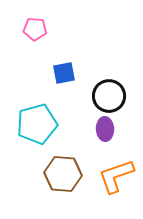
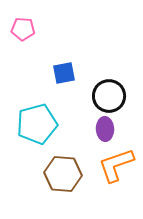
pink pentagon: moved 12 px left
orange L-shape: moved 11 px up
